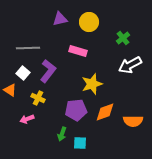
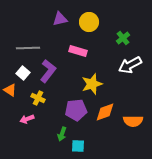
cyan square: moved 2 px left, 3 px down
